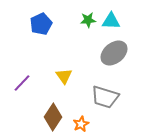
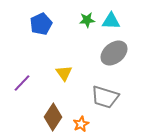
green star: moved 1 px left
yellow triangle: moved 3 px up
